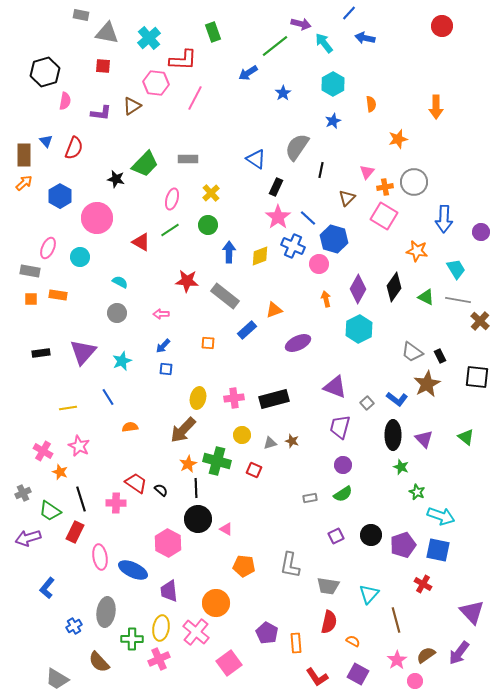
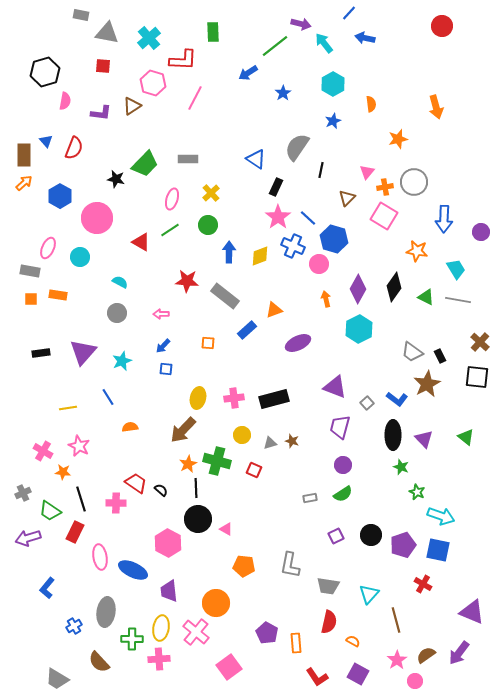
green rectangle at (213, 32): rotated 18 degrees clockwise
pink hexagon at (156, 83): moved 3 px left; rotated 10 degrees clockwise
orange arrow at (436, 107): rotated 15 degrees counterclockwise
brown cross at (480, 321): moved 21 px down
orange star at (60, 472): moved 3 px right; rotated 14 degrees counterclockwise
purple triangle at (472, 612): rotated 24 degrees counterclockwise
pink cross at (159, 659): rotated 20 degrees clockwise
pink square at (229, 663): moved 4 px down
